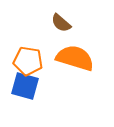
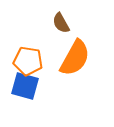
brown semicircle: rotated 20 degrees clockwise
orange semicircle: rotated 102 degrees clockwise
